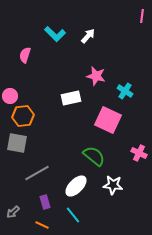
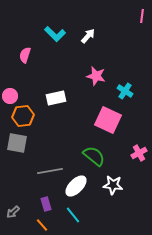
white rectangle: moved 15 px left
pink cross: rotated 35 degrees clockwise
gray line: moved 13 px right, 2 px up; rotated 20 degrees clockwise
purple rectangle: moved 1 px right, 2 px down
orange line: rotated 24 degrees clockwise
